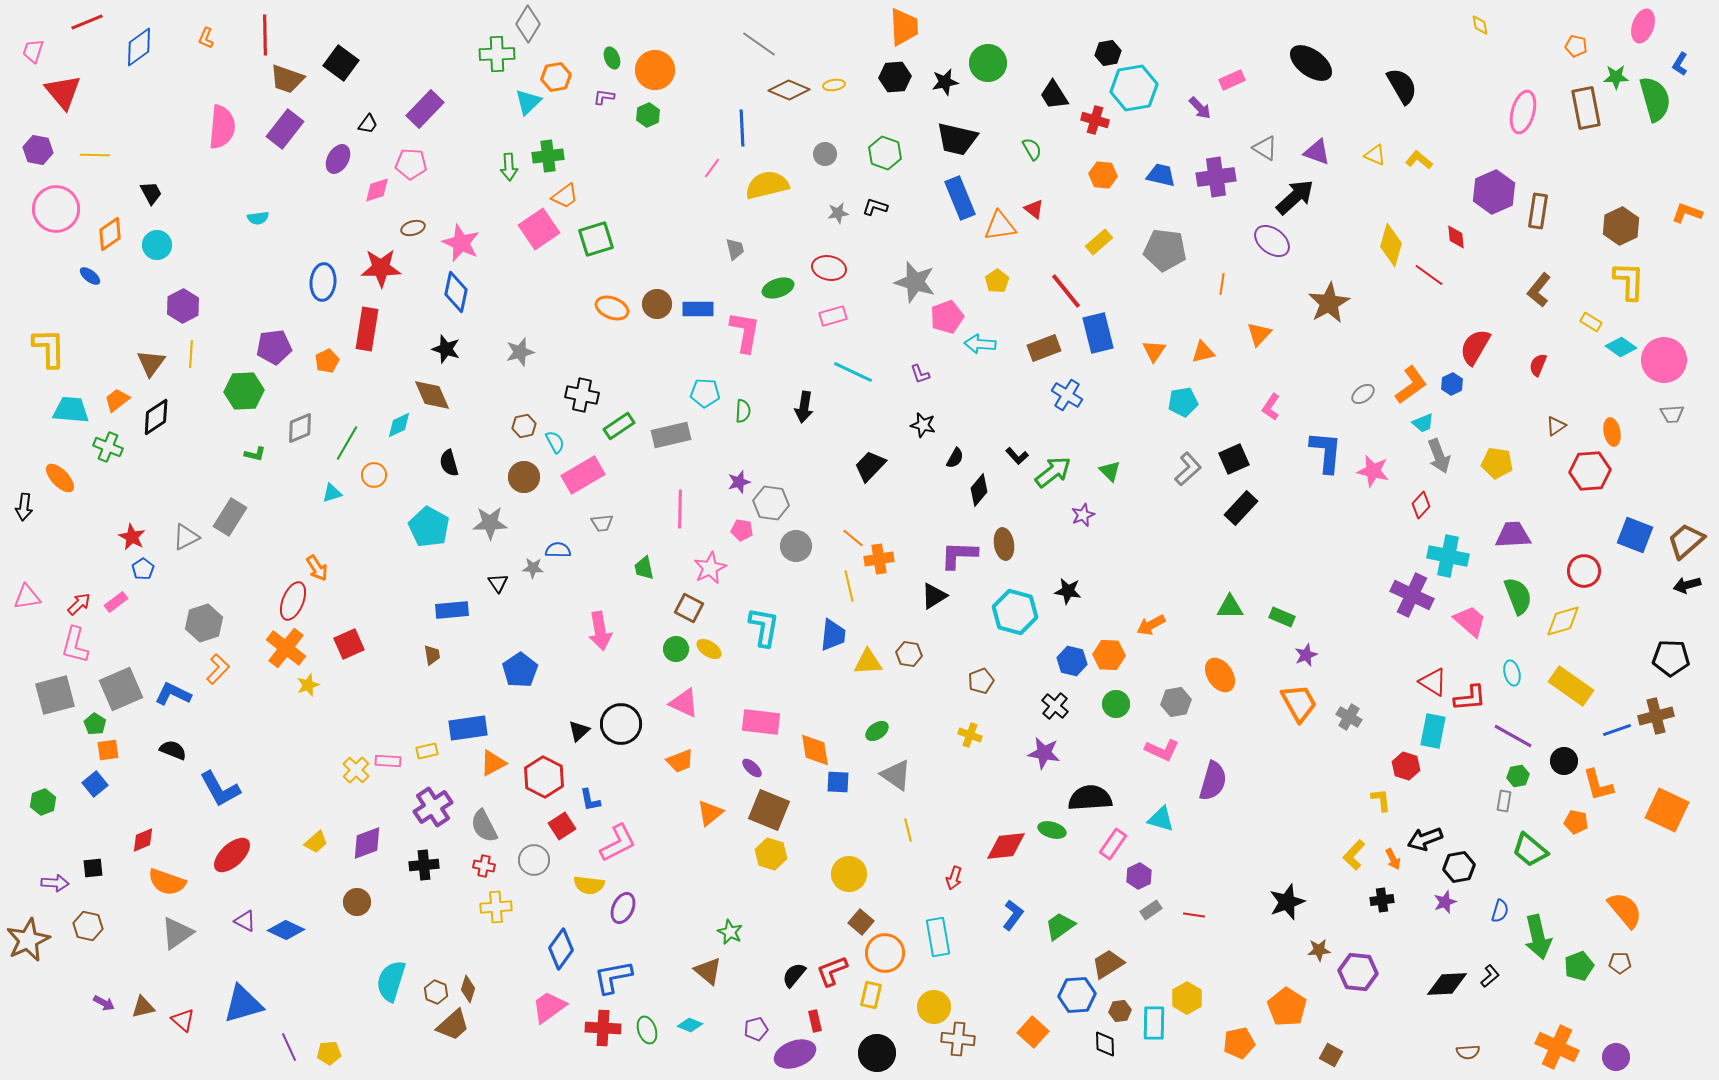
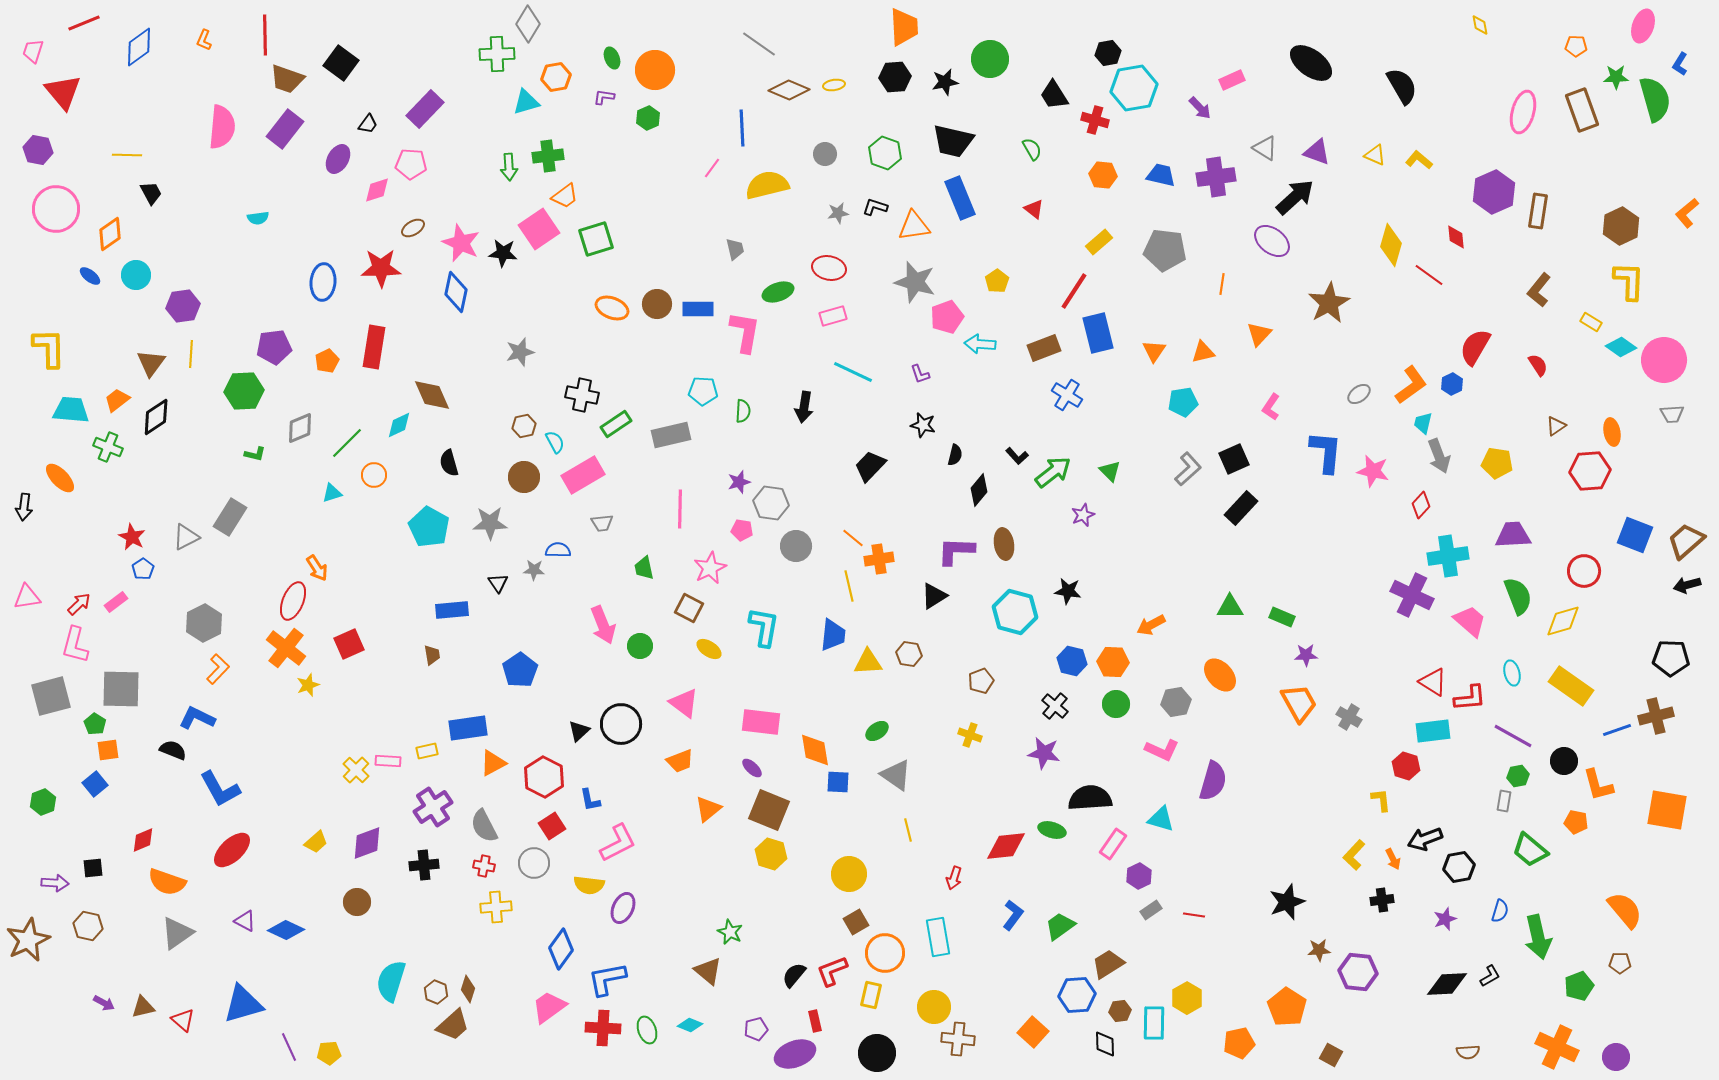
red line at (87, 22): moved 3 px left, 1 px down
orange L-shape at (206, 38): moved 2 px left, 2 px down
orange pentagon at (1576, 46): rotated 10 degrees counterclockwise
green circle at (988, 63): moved 2 px right, 4 px up
cyan triangle at (528, 102): moved 2 px left; rotated 28 degrees clockwise
brown rectangle at (1586, 108): moved 4 px left, 2 px down; rotated 9 degrees counterclockwise
green hexagon at (648, 115): moved 3 px down
black trapezoid at (957, 139): moved 4 px left, 2 px down
yellow line at (95, 155): moved 32 px right
orange L-shape at (1687, 213): rotated 60 degrees counterclockwise
orange triangle at (1000, 226): moved 86 px left
brown ellipse at (413, 228): rotated 15 degrees counterclockwise
cyan circle at (157, 245): moved 21 px left, 30 px down
green ellipse at (778, 288): moved 4 px down
red line at (1066, 291): moved 8 px right; rotated 72 degrees clockwise
purple hexagon at (183, 306): rotated 20 degrees clockwise
red rectangle at (367, 329): moved 7 px right, 18 px down
black star at (446, 349): moved 57 px right, 96 px up; rotated 12 degrees counterclockwise
red semicircle at (1538, 365): rotated 125 degrees clockwise
cyan pentagon at (705, 393): moved 2 px left, 2 px up
gray ellipse at (1363, 394): moved 4 px left
cyan trapezoid at (1423, 423): rotated 125 degrees clockwise
green rectangle at (619, 426): moved 3 px left, 2 px up
green line at (347, 443): rotated 15 degrees clockwise
black semicircle at (955, 458): moved 3 px up; rotated 15 degrees counterclockwise
purple L-shape at (959, 555): moved 3 px left, 4 px up
cyan cross at (1448, 556): rotated 21 degrees counterclockwise
gray star at (533, 568): moved 1 px right, 2 px down
gray hexagon at (204, 623): rotated 9 degrees counterclockwise
pink arrow at (600, 631): moved 3 px right, 6 px up; rotated 12 degrees counterclockwise
green circle at (676, 649): moved 36 px left, 3 px up
orange hexagon at (1109, 655): moved 4 px right, 7 px down
purple star at (1306, 655): rotated 20 degrees clockwise
orange ellipse at (1220, 675): rotated 8 degrees counterclockwise
gray square at (121, 689): rotated 24 degrees clockwise
blue L-shape at (173, 694): moved 24 px right, 24 px down
gray square at (55, 695): moved 4 px left, 1 px down
pink triangle at (684, 703): rotated 12 degrees clockwise
cyan rectangle at (1433, 731): rotated 72 degrees clockwise
orange square at (1667, 810): rotated 15 degrees counterclockwise
orange triangle at (710, 813): moved 2 px left, 4 px up
red square at (562, 826): moved 10 px left
red ellipse at (232, 855): moved 5 px up
gray circle at (534, 860): moved 3 px down
purple star at (1445, 902): moved 17 px down
brown square at (861, 922): moved 5 px left; rotated 20 degrees clockwise
green pentagon at (1579, 966): moved 20 px down
black L-shape at (1490, 976): rotated 10 degrees clockwise
blue L-shape at (613, 977): moved 6 px left, 2 px down
